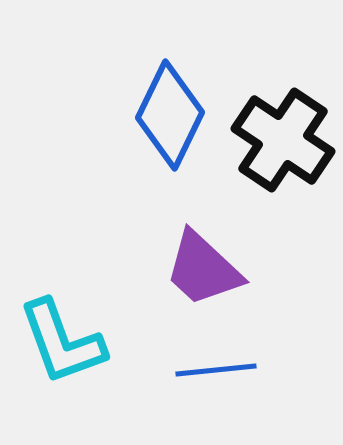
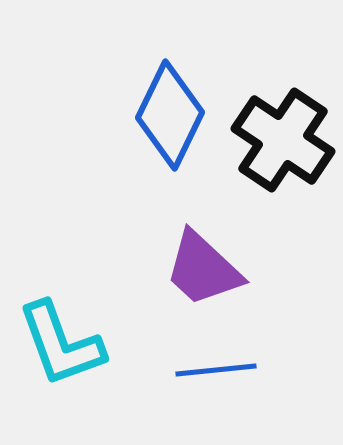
cyan L-shape: moved 1 px left, 2 px down
